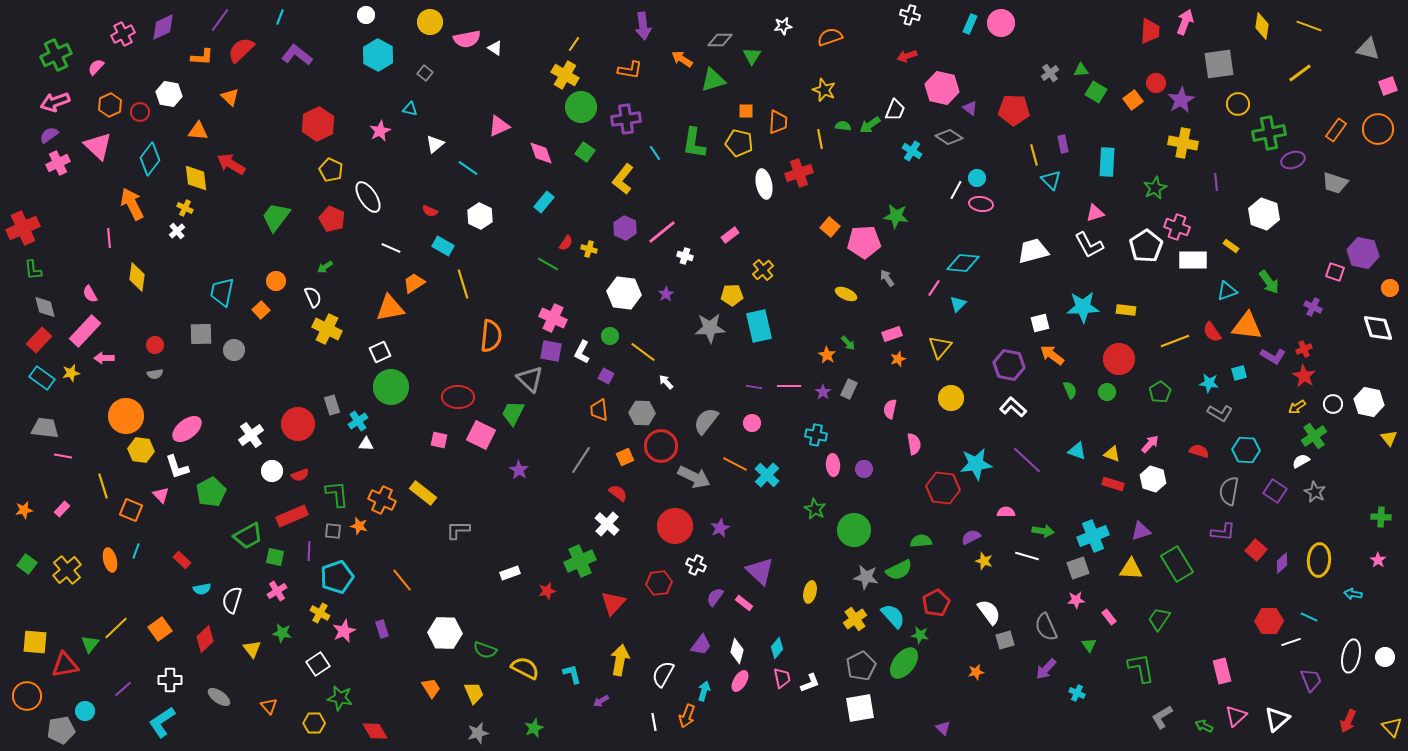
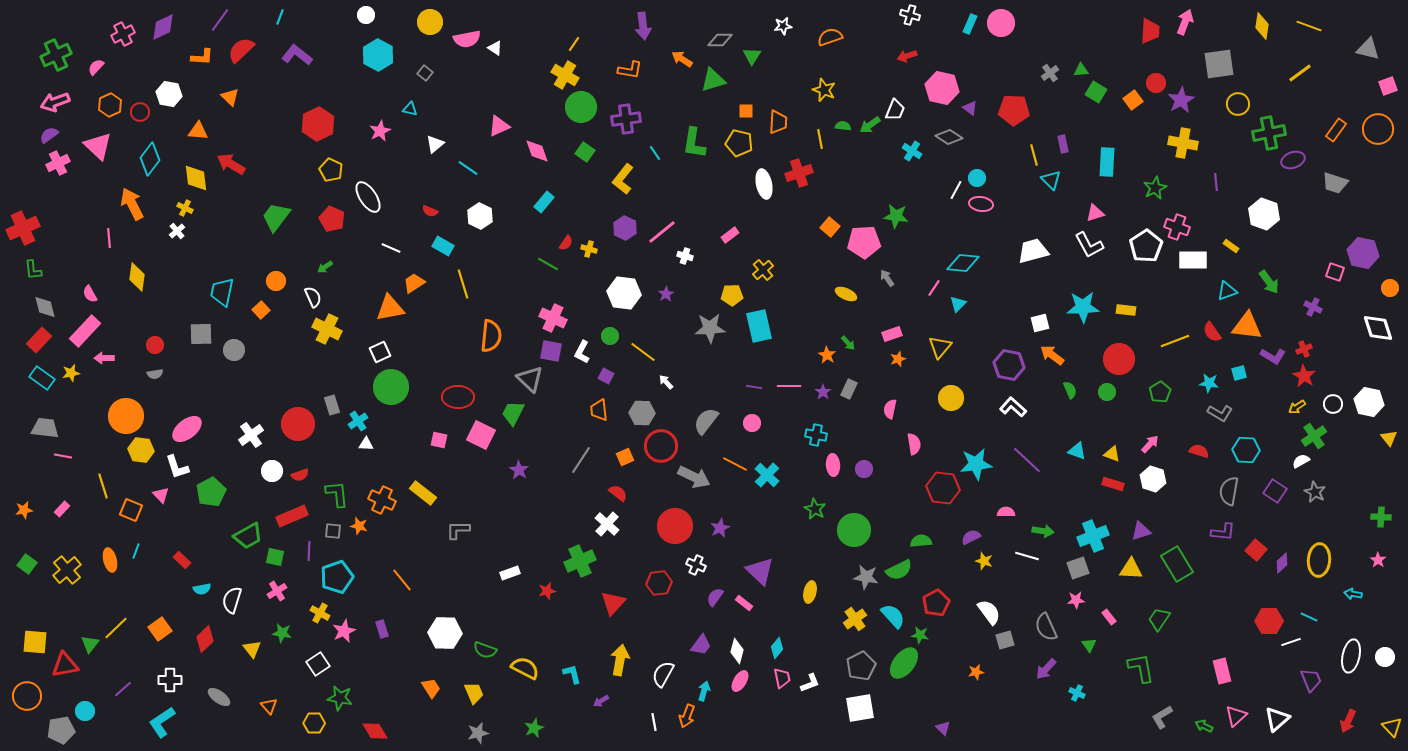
pink diamond at (541, 153): moved 4 px left, 2 px up
